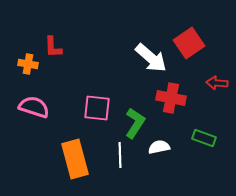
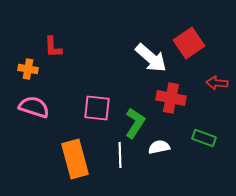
orange cross: moved 5 px down
